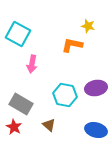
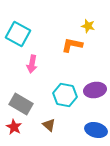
purple ellipse: moved 1 px left, 2 px down
